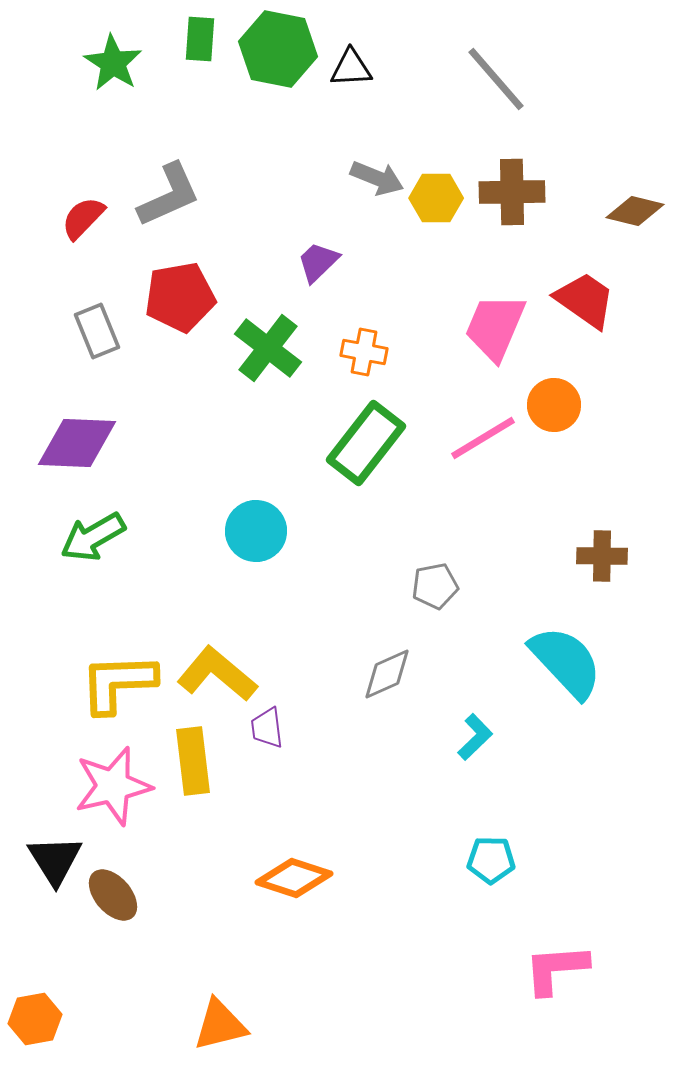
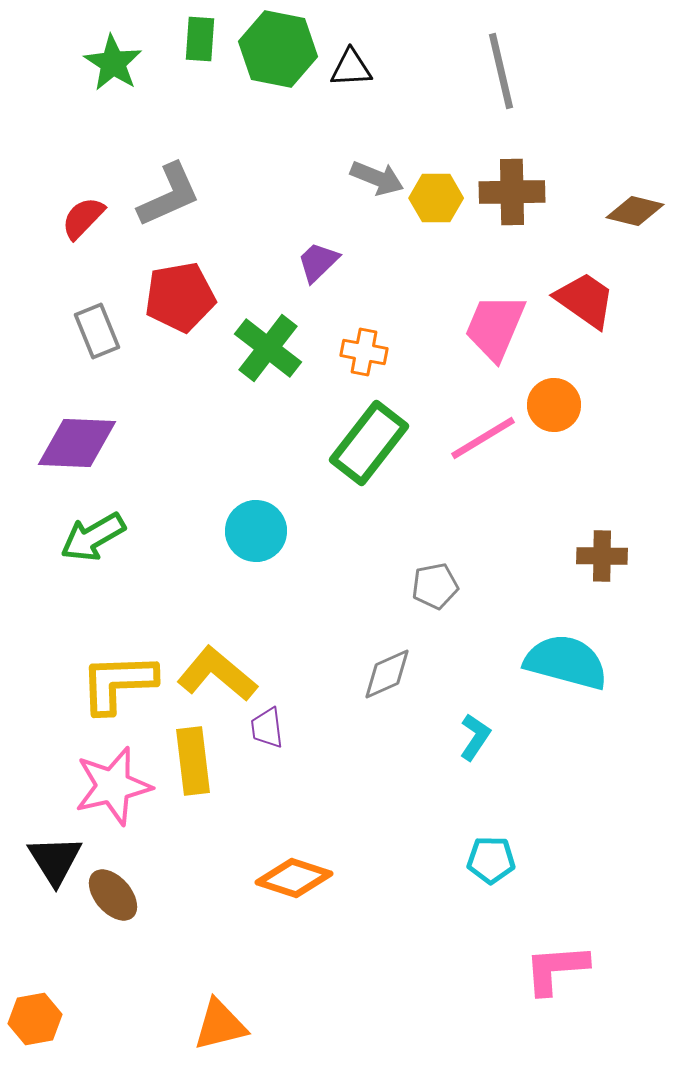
gray line at (496, 79): moved 5 px right, 8 px up; rotated 28 degrees clockwise
green rectangle at (366, 443): moved 3 px right
cyan semicircle at (566, 662): rotated 32 degrees counterclockwise
cyan L-shape at (475, 737): rotated 12 degrees counterclockwise
